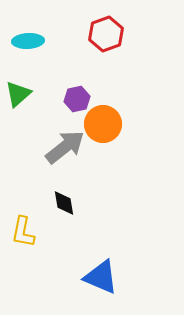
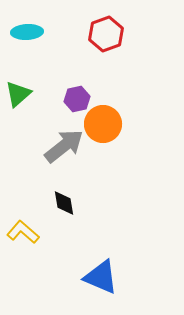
cyan ellipse: moved 1 px left, 9 px up
gray arrow: moved 1 px left, 1 px up
yellow L-shape: rotated 120 degrees clockwise
